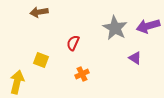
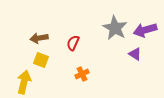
brown arrow: moved 26 px down
purple arrow: moved 3 px left, 4 px down
purple triangle: moved 4 px up
yellow arrow: moved 7 px right
